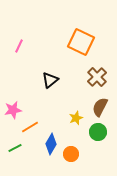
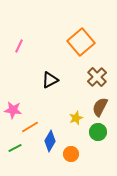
orange square: rotated 24 degrees clockwise
black triangle: rotated 12 degrees clockwise
pink star: rotated 18 degrees clockwise
blue diamond: moved 1 px left, 3 px up
